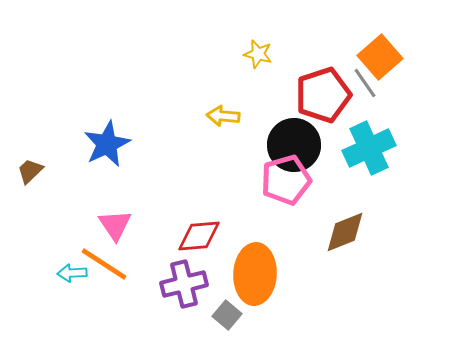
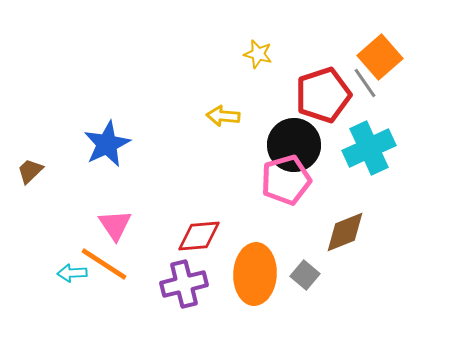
gray square: moved 78 px right, 40 px up
